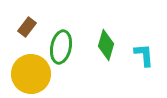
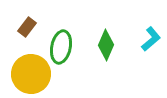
green diamond: rotated 8 degrees clockwise
cyan L-shape: moved 7 px right, 16 px up; rotated 55 degrees clockwise
